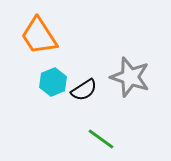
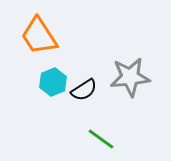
gray star: rotated 24 degrees counterclockwise
